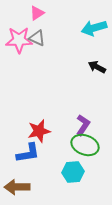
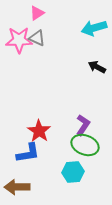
red star: rotated 25 degrees counterclockwise
